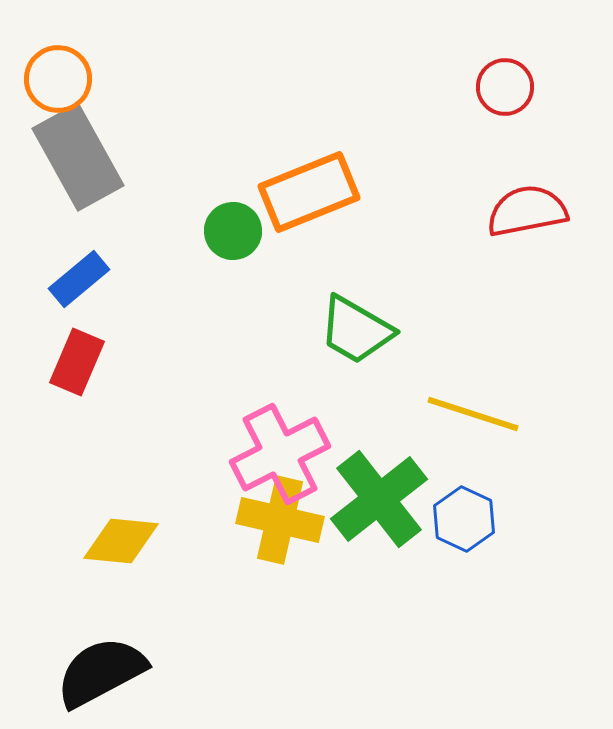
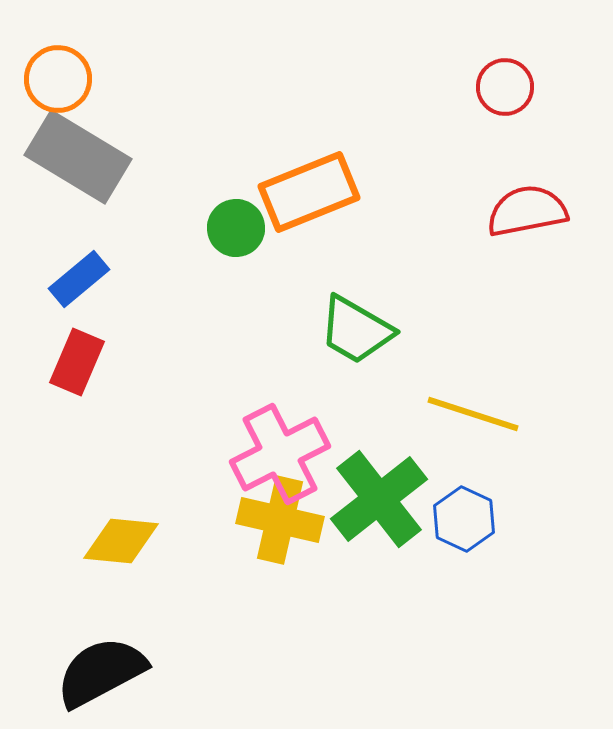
gray rectangle: rotated 30 degrees counterclockwise
green circle: moved 3 px right, 3 px up
